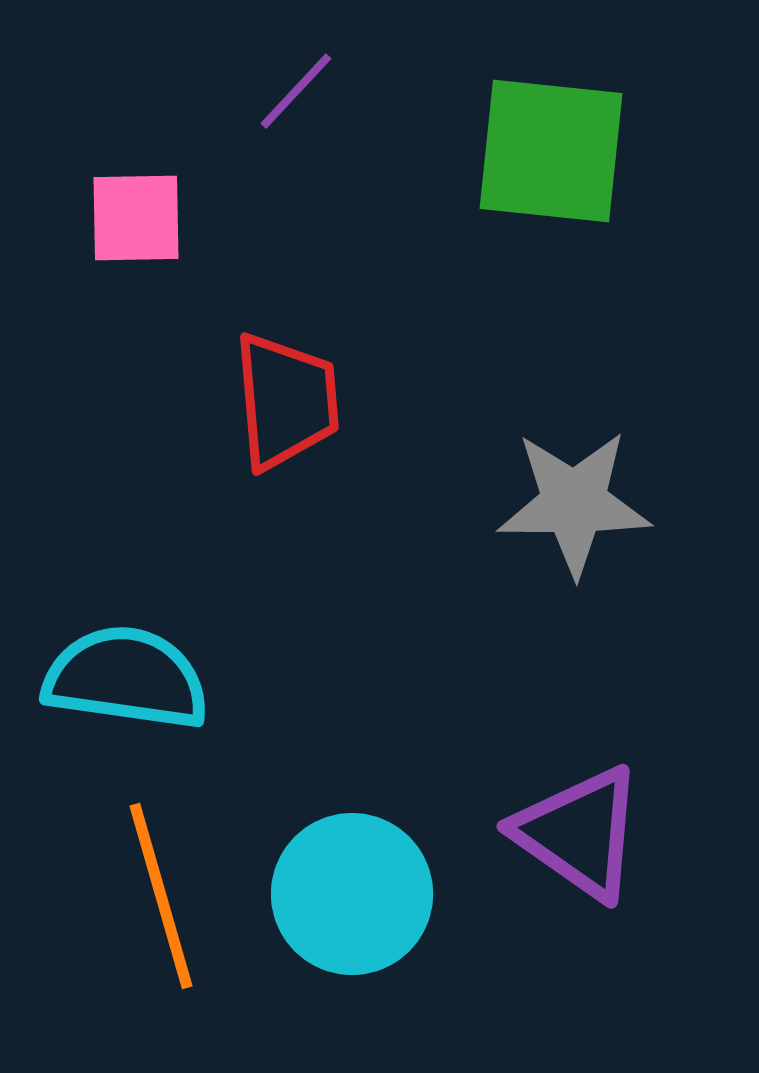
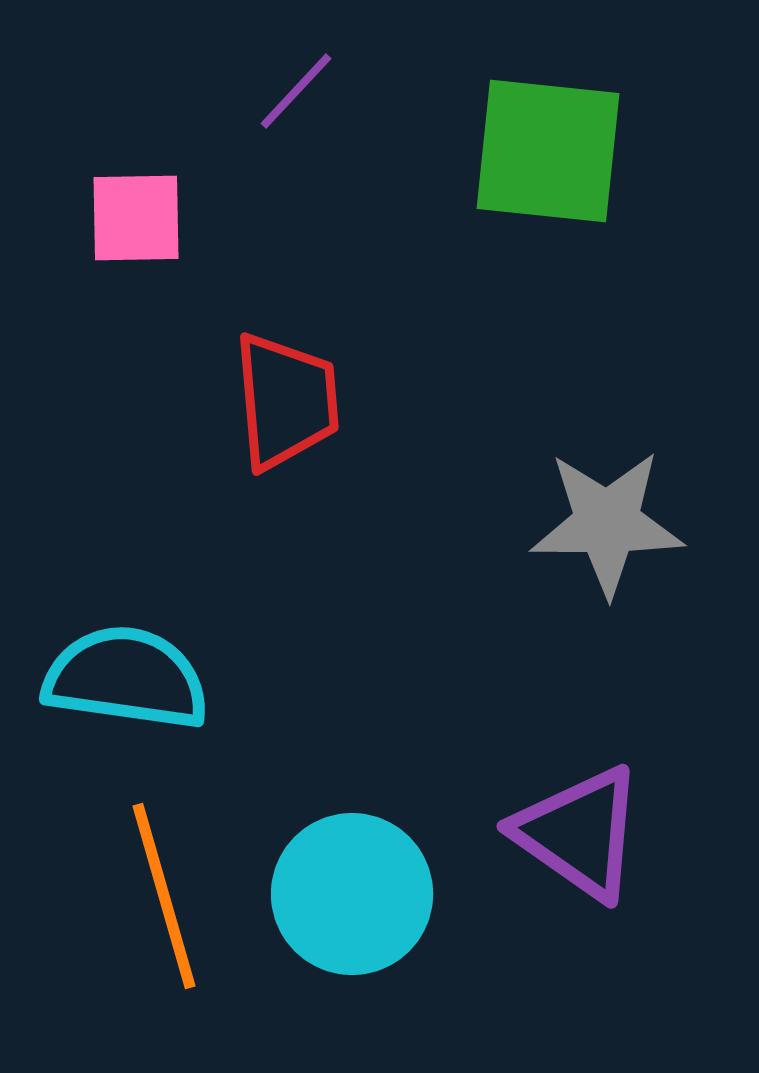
green square: moved 3 px left
gray star: moved 33 px right, 20 px down
orange line: moved 3 px right
